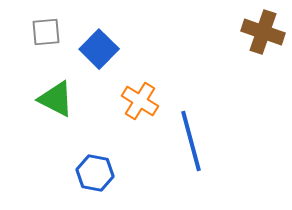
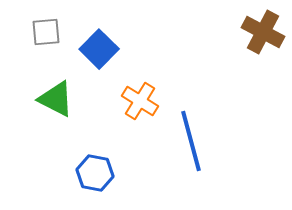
brown cross: rotated 9 degrees clockwise
